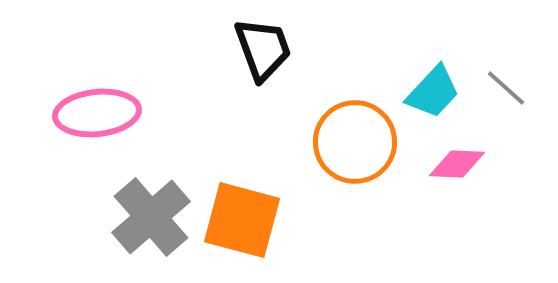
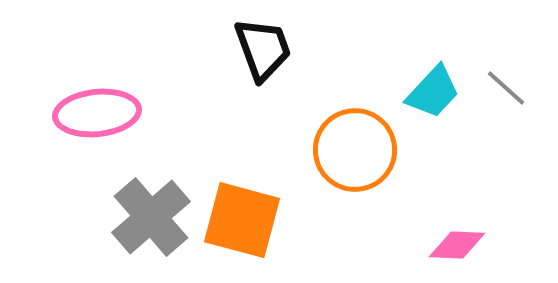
orange circle: moved 8 px down
pink diamond: moved 81 px down
